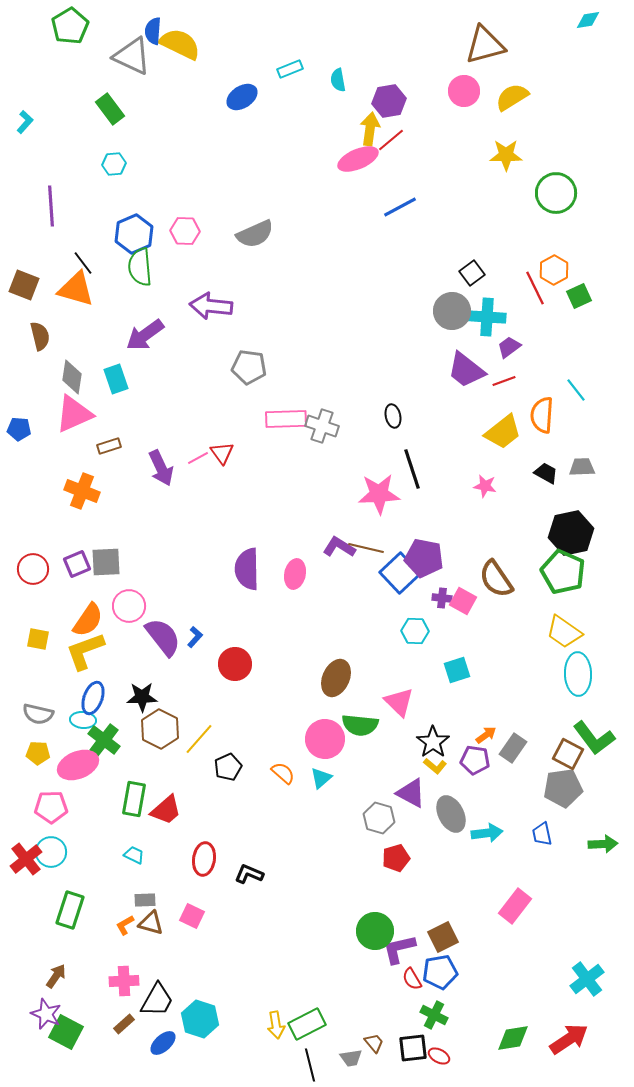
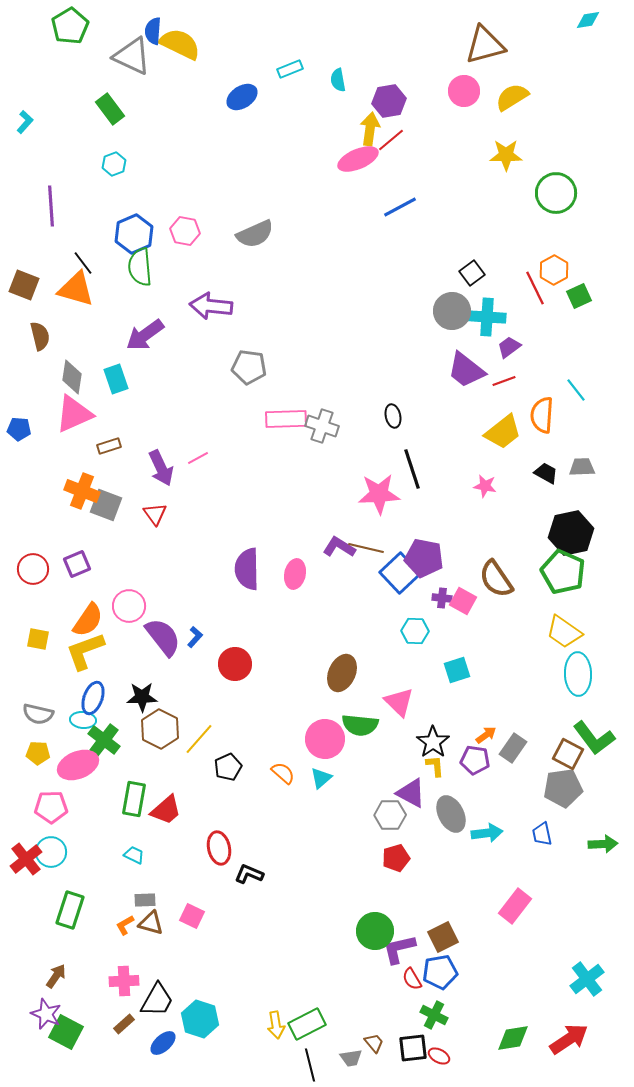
cyan hexagon at (114, 164): rotated 15 degrees counterclockwise
pink hexagon at (185, 231): rotated 8 degrees clockwise
red triangle at (222, 453): moved 67 px left, 61 px down
gray square at (106, 562): moved 57 px up; rotated 24 degrees clockwise
brown ellipse at (336, 678): moved 6 px right, 5 px up
yellow L-shape at (435, 766): rotated 135 degrees counterclockwise
gray hexagon at (379, 818): moved 11 px right, 3 px up; rotated 16 degrees counterclockwise
red ellipse at (204, 859): moved 15 px right, 11 px up; rotated 20 degrees counterclockwise
